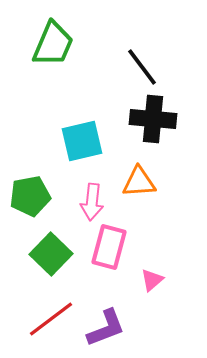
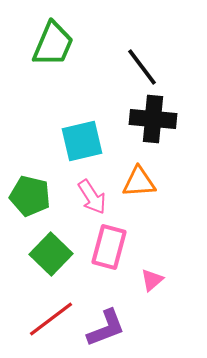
green pentagon: rotated 24 degrees clockwise
pink arrow: moved 5 px up; rotated 39 degrees counterclockwise
